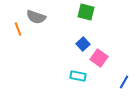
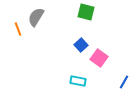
gray semicircle: rotated 102 degrees clockwise
blue square: moved 2 px left, 1 px down
cyan rectangle: moved 5 px down
